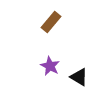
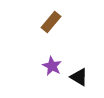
purple star: moved 2 px right
